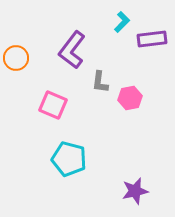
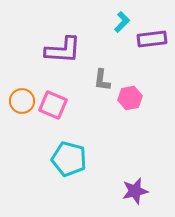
purple L-shape: moved 9 px left; rotated 123 degrees counterclockwise
orange circle: moved 6 px right, 43 px down
gray L-shape: moved 2 px right, 2 px up
